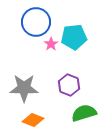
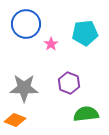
blue circle: moved 10 px left, 2 px down
cyan pentagon: moved 11 px right, 4 px up
purple hexagon: moved 2 px up
green semicircle: moved 2 px right, 1 px down; rotated 10 degrees clockwise
orange diamond: moved 18 px left
